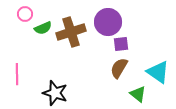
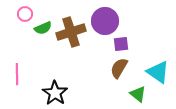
purple circle: moved 3 px left, 1 px up
black star: rotated 15 degrees clockwise
